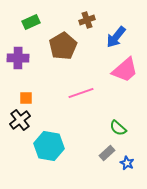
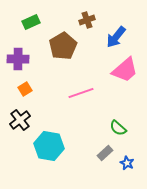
purple cross: moved 1 px down
orange square: moved 1 px left, 9 px up; rotated 32 degrees counterclockwise
gray rectangle: moved 2 px left
